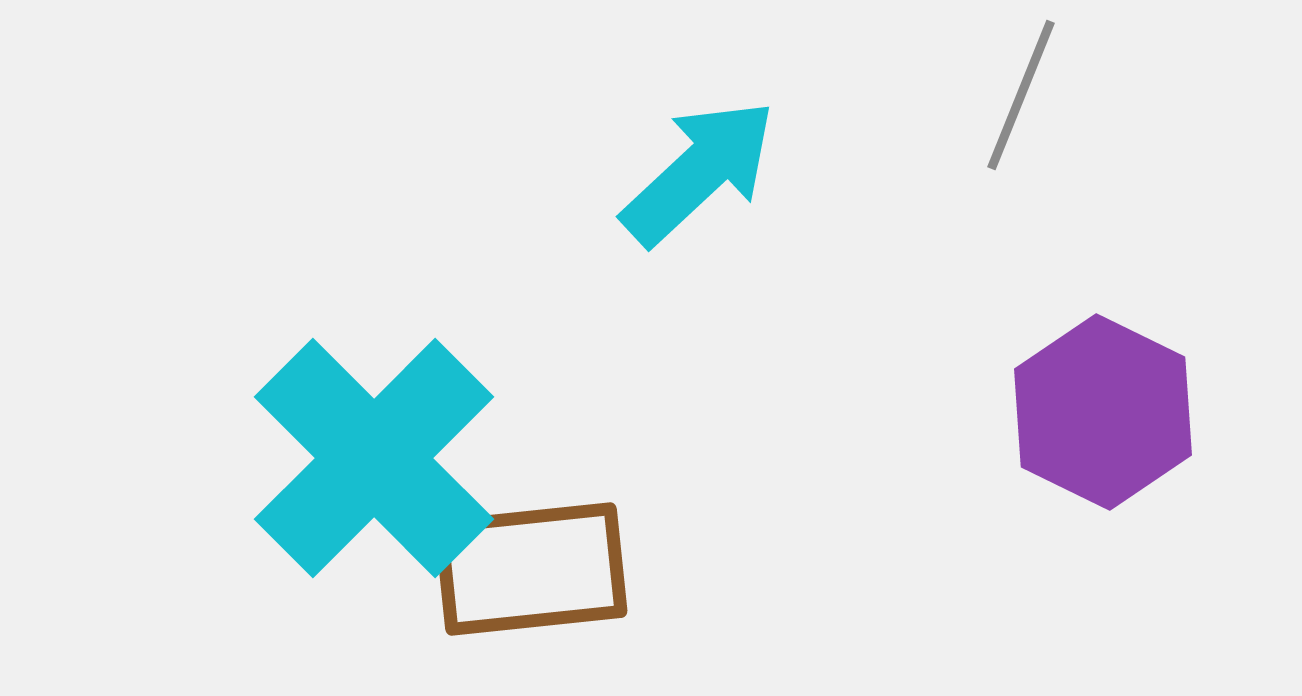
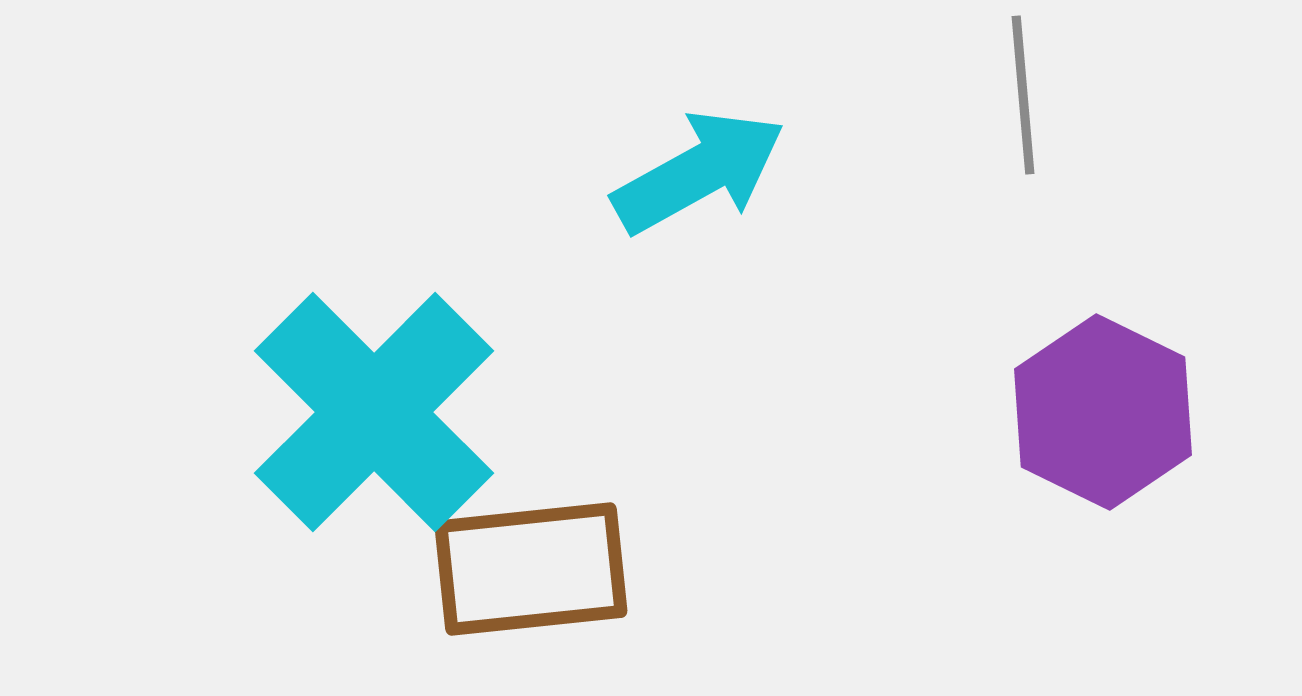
gray line: moved 2 px right; rotated 27 degrees counterclockwise
cyan arrow: rotated 14 degrees clockwise
cyan cross: moved 46 px up
